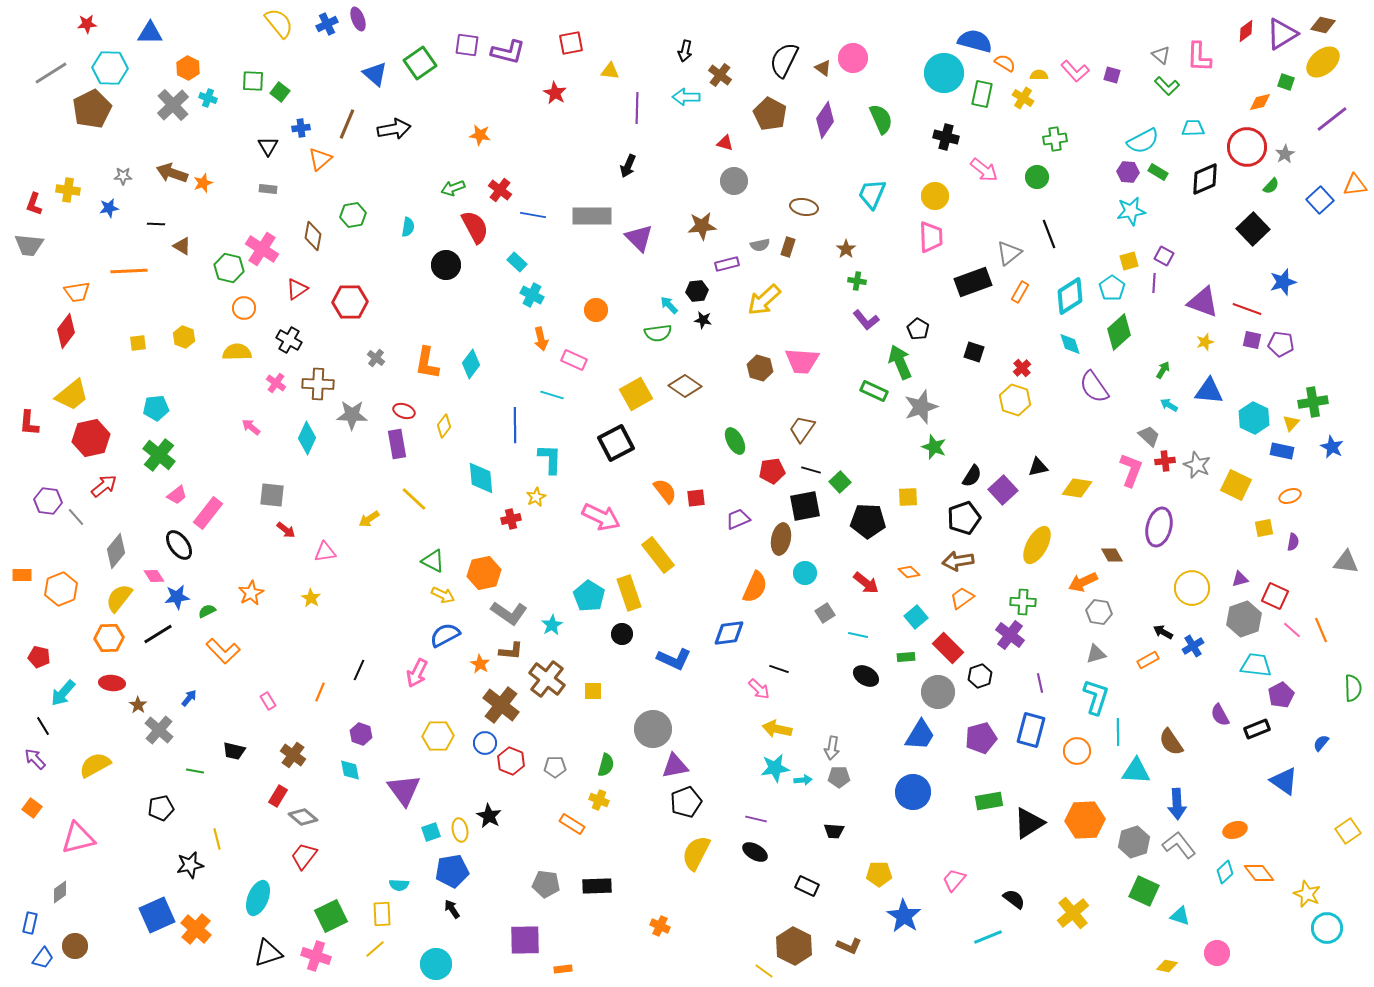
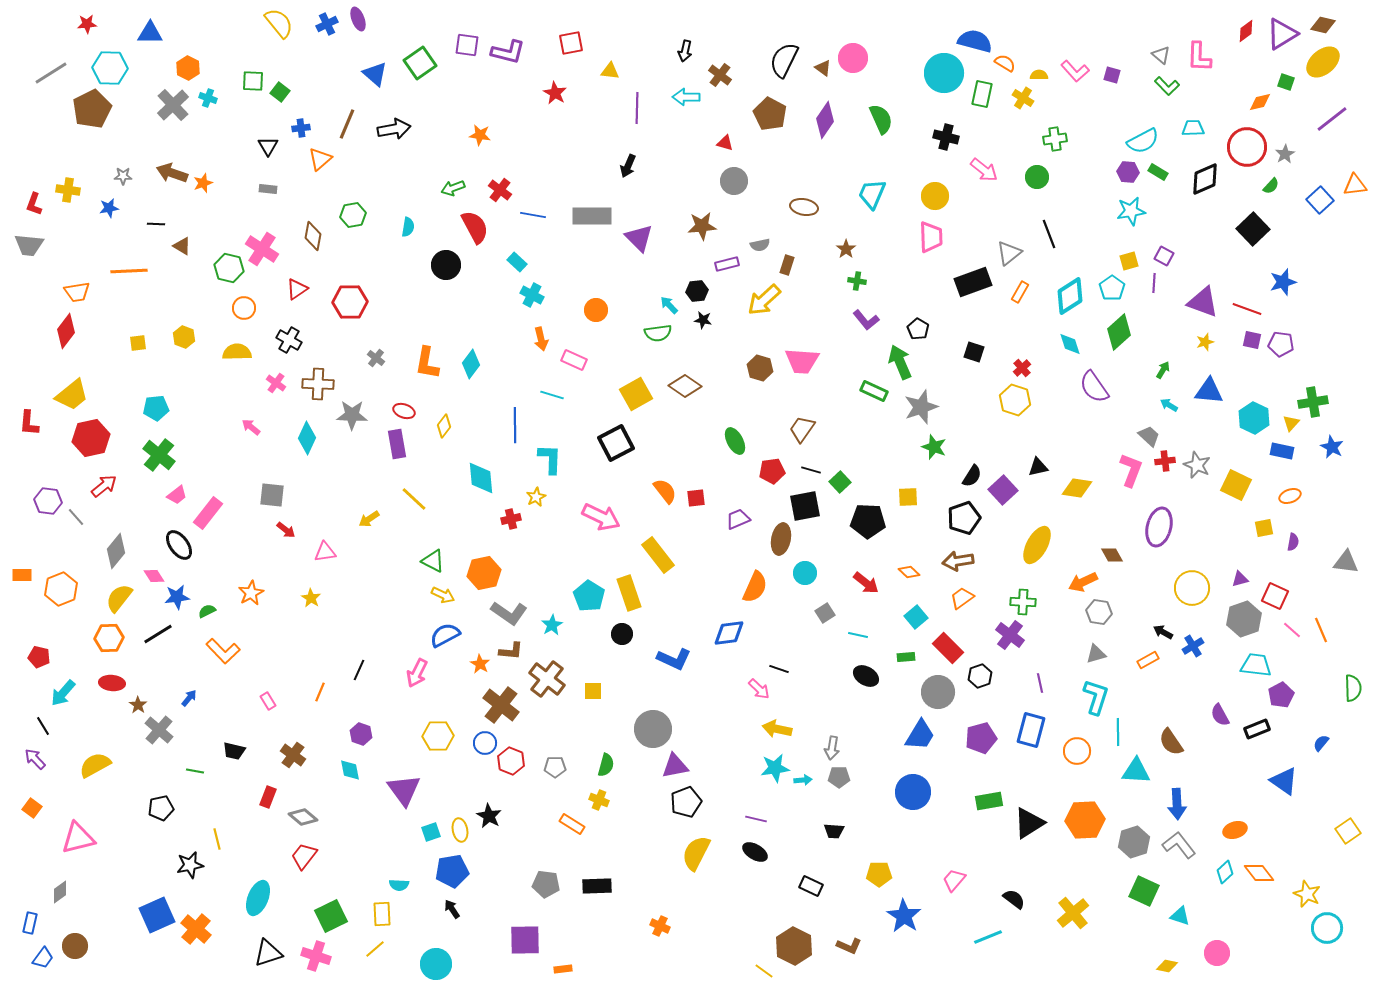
brown rectangle at (788, 247): moved 1 px left, 18 px down
red rectangle at (278, 796): moved 10 px left, 1 px down; rotated 10 degrees counterclockwise
black rectangle at (807, 886): moved 4 px right
